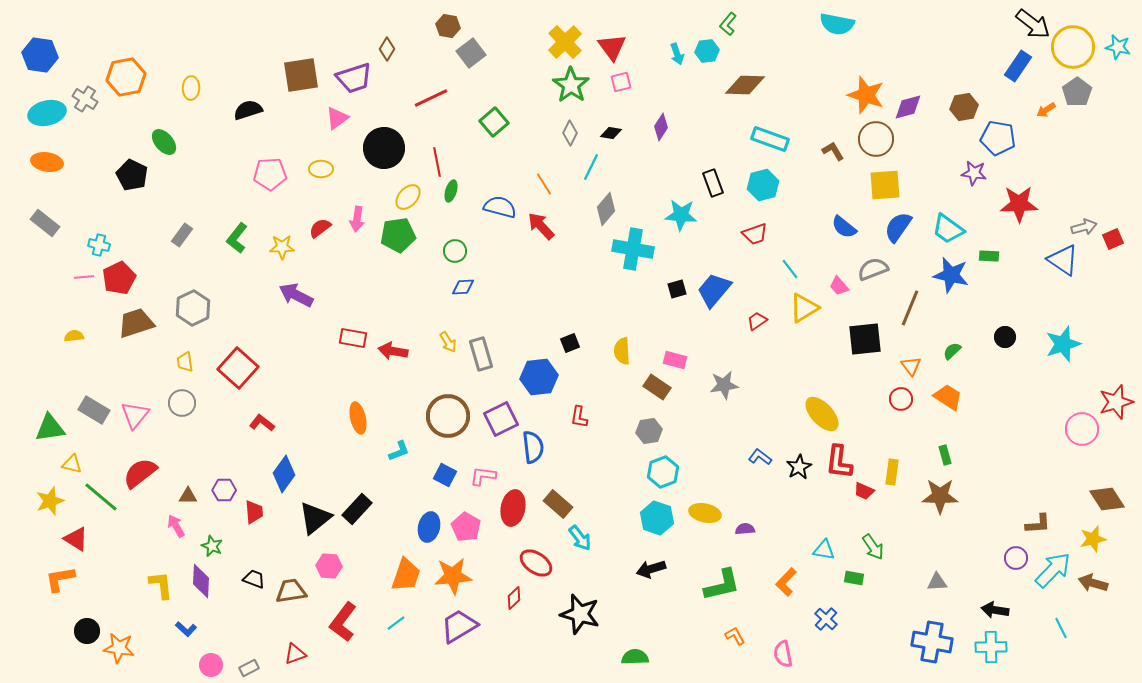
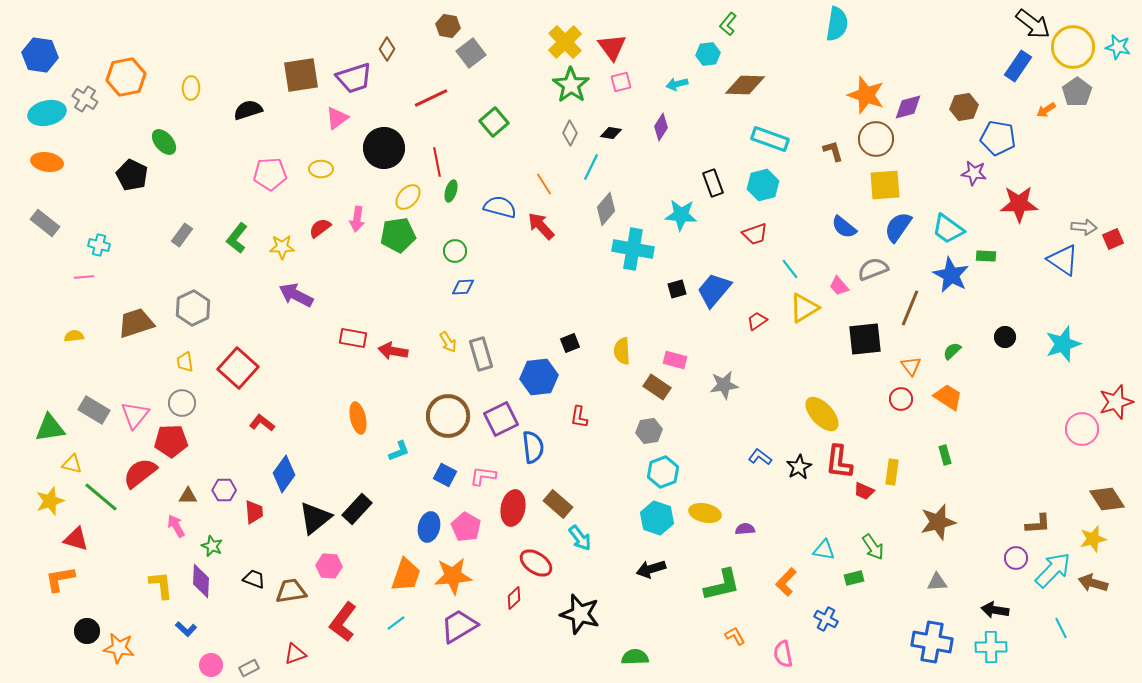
cyan semicircle at (837, 24): rotated 92 degrees counterclockwise
cyan hexagon at (707, 51): moved 1 px right, 3 px down
cyan arrow at (677, 54): moved 30 px down; rotated 95 degrees clockwise
brown L-shape at (833, 151): rotated 15 degrees clockwise
gray arrow at (1084, 227): rotated 20 degrees clockwise
green rectangle at (989, 256): moved 3 px left
blue star at (951, 275): rotated 15 degrees clockwise
red pentagon at (119, 278): moved 52 px right, 163 px down; rotated 24 degrees clockwise
brown star at (940, 496): moved 2 px left, 26 px down; rotated 15 degrees counterclockwise
red triangle at (76, 539): rotated 16 degrees counterclockwise
green rectangle at (854, 578): rotated 24 degrees counterclockwise
blue cross at (826, 619): rotated 15 degrees counterclockwise
